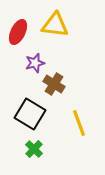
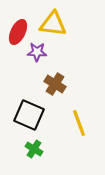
yellow triangle: moved 2 px left, 1 px up
purple star: moved 2 px right, 11 px up; rotated 18 degrees clockwise
brown cross: moved 1 px right
black square: moved 1 px left, 1 px down; rotated 8 degrees counterclockwise
green cross: rotated 12 degrees counterclockwise
